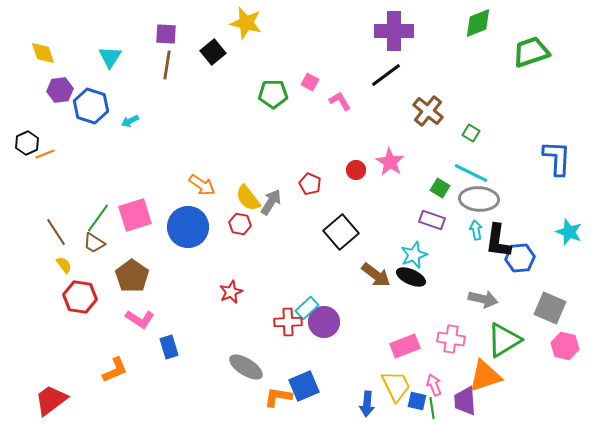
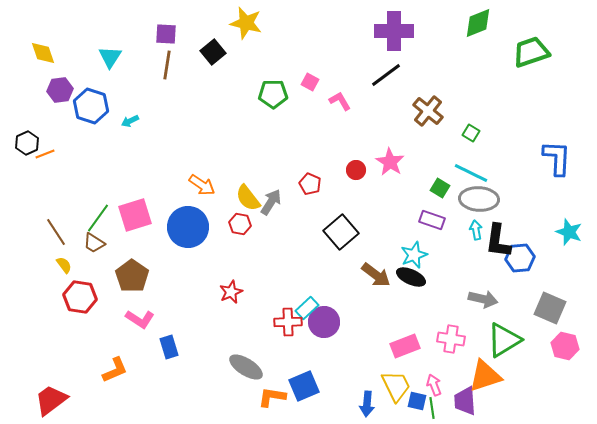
orange L-shape at (278, 397): moved 6 px left
